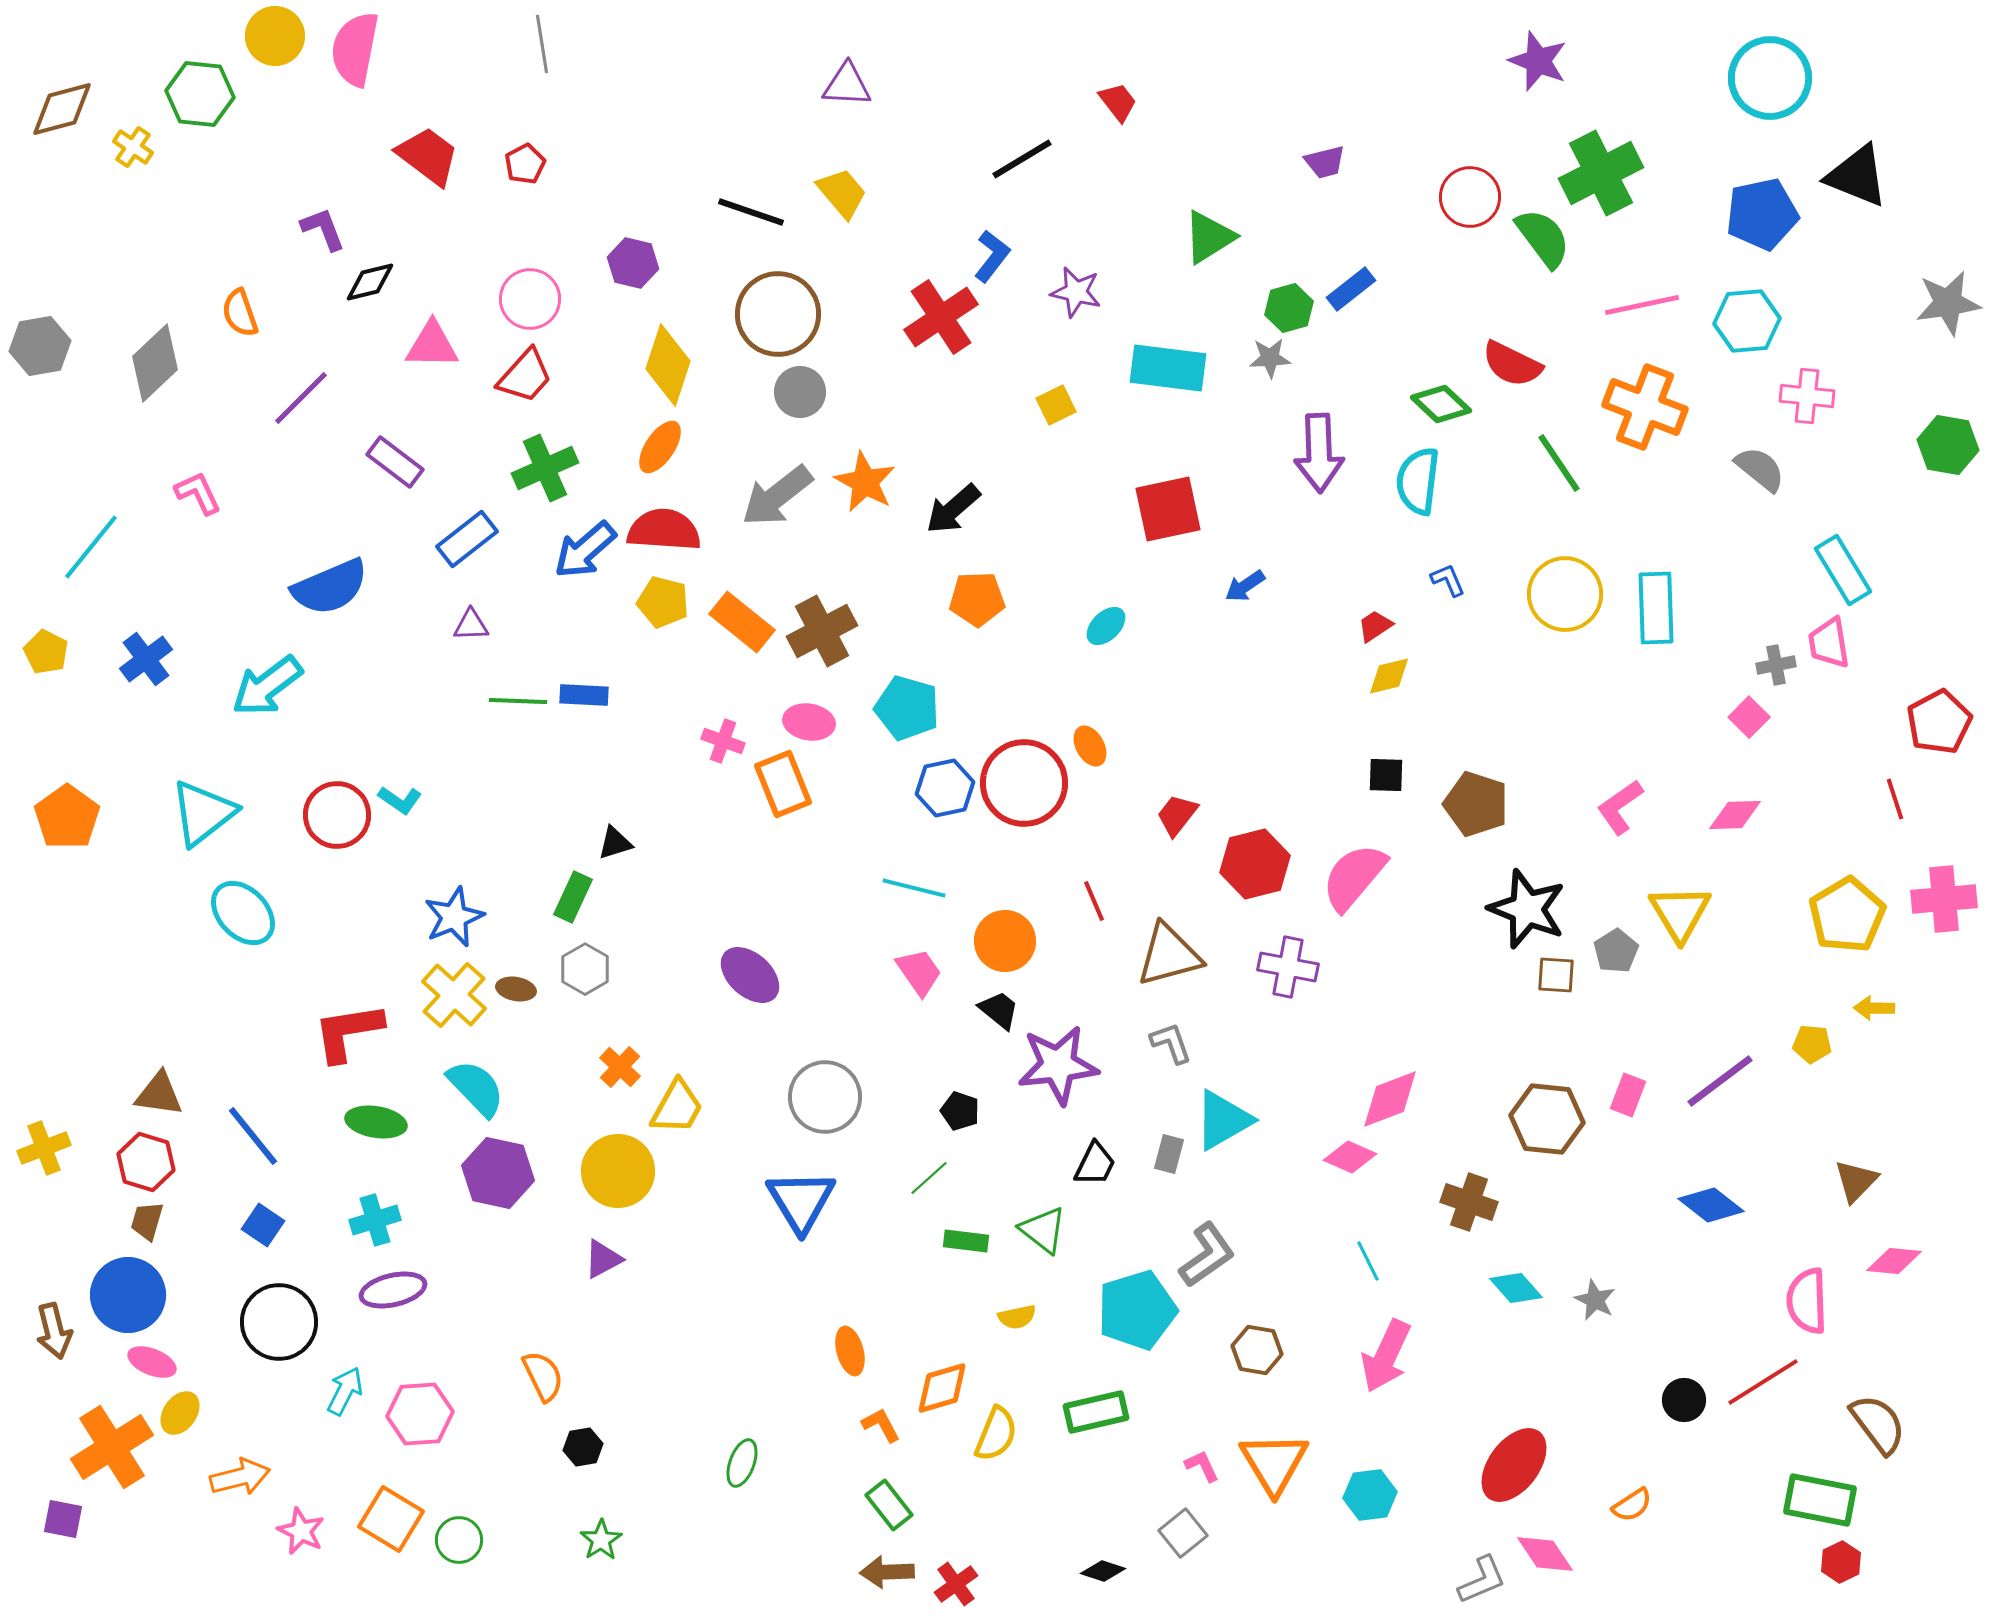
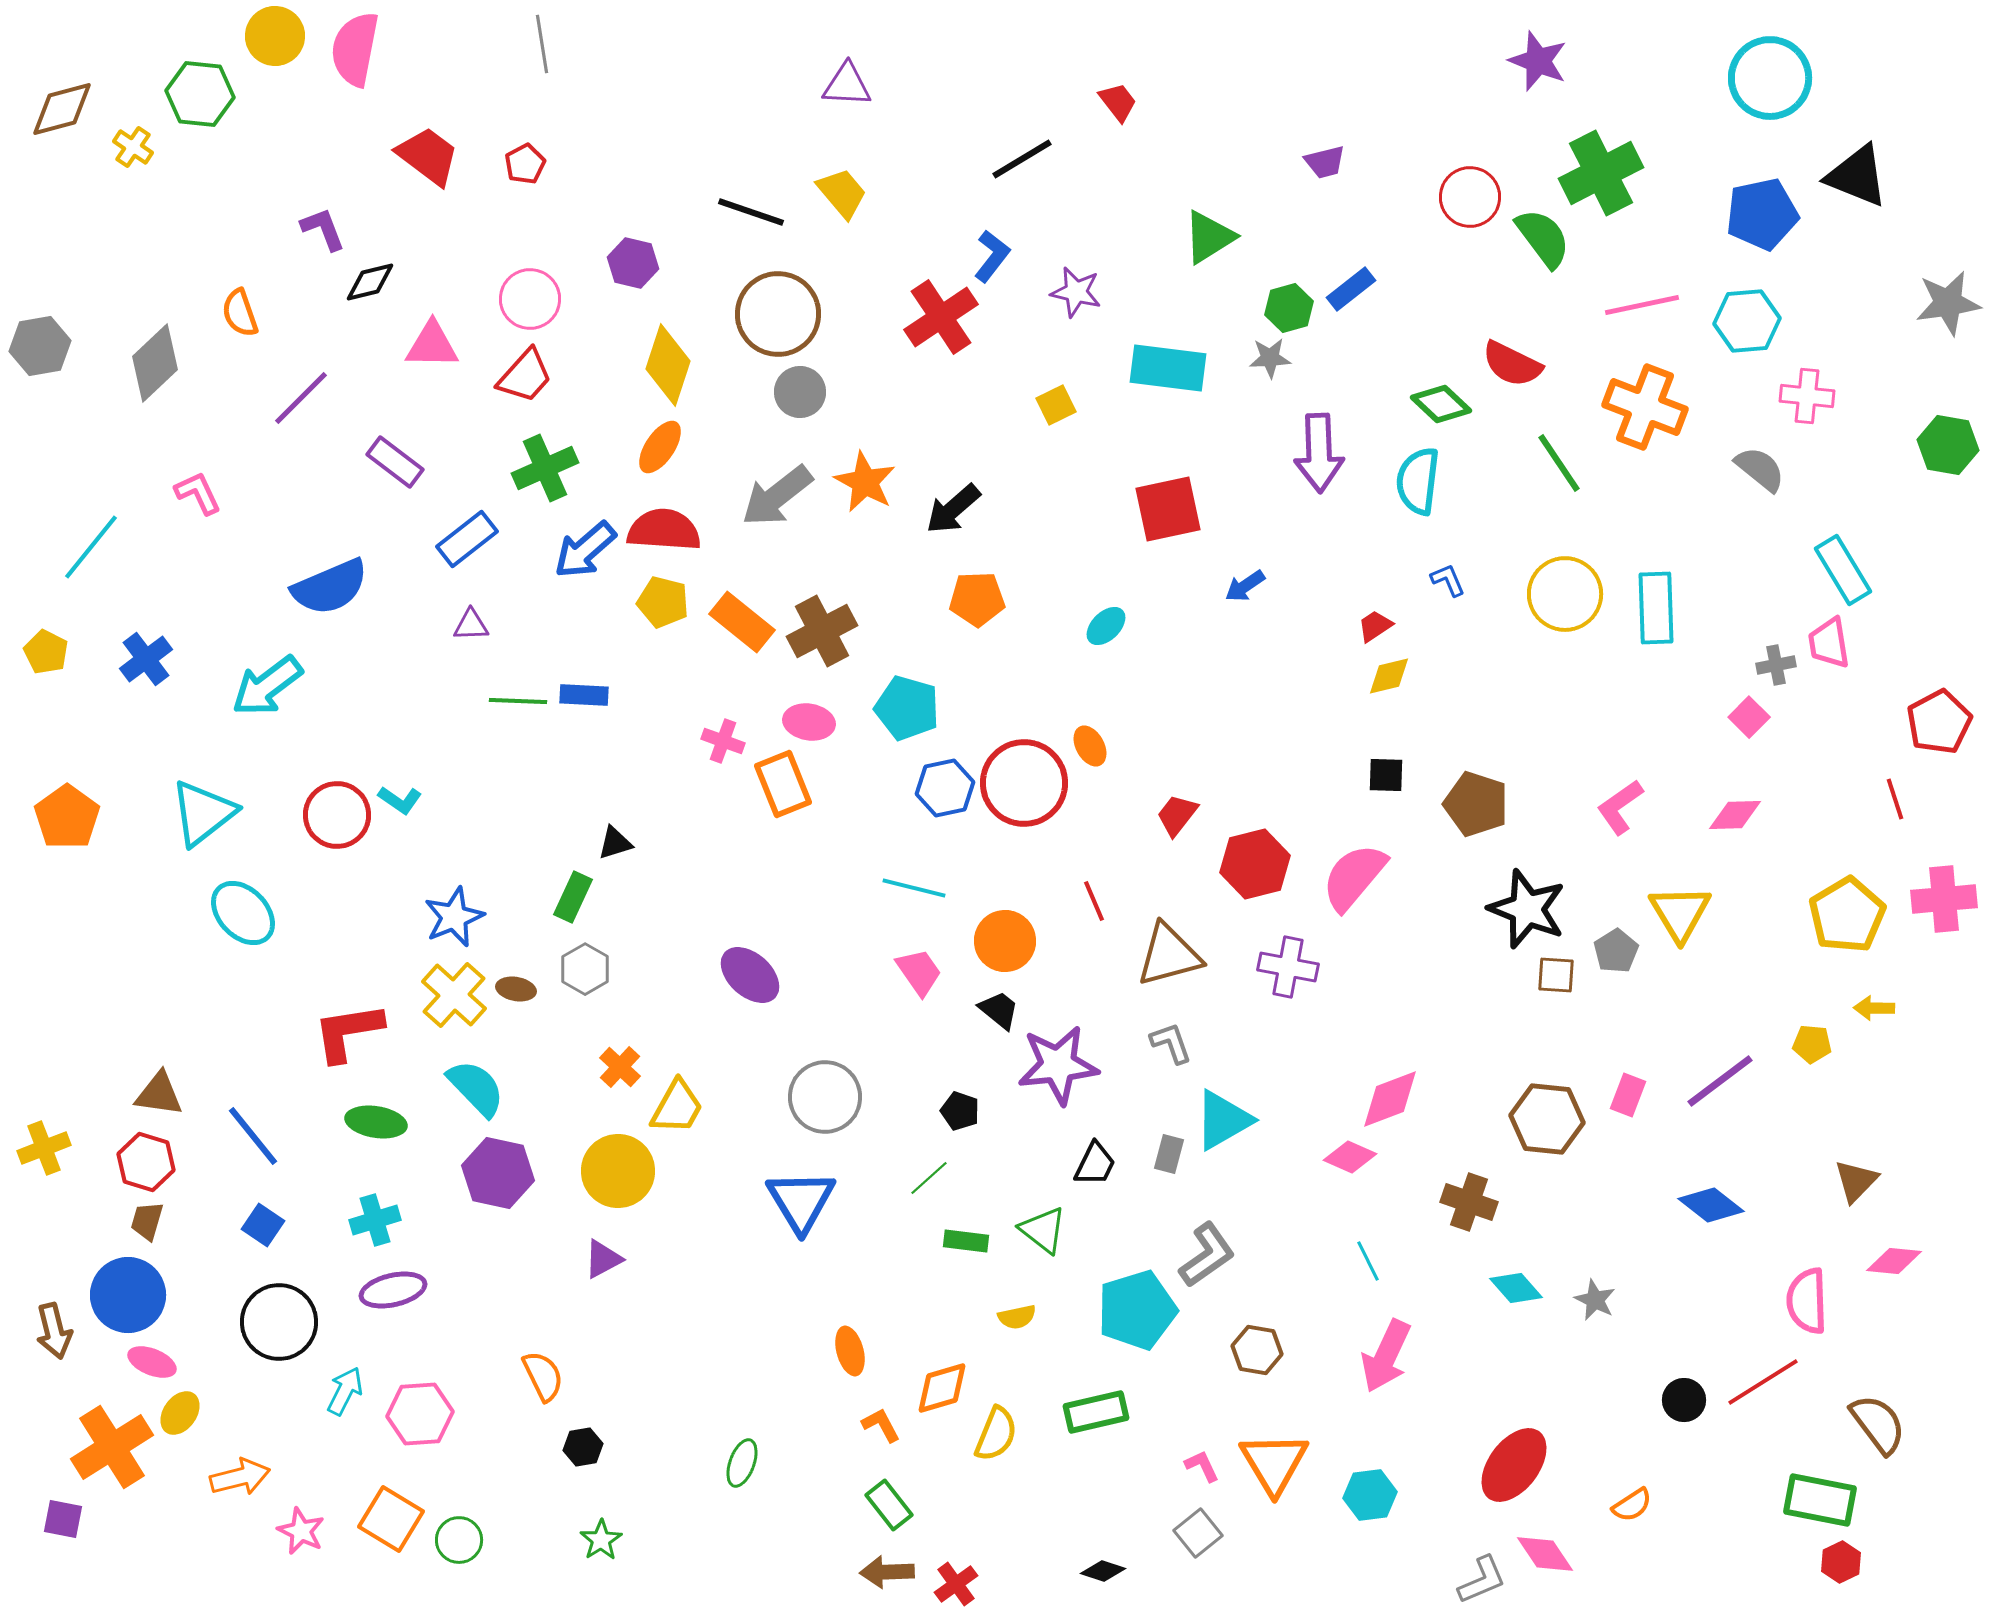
gray square at (1183, 1533): moved 15 px right
